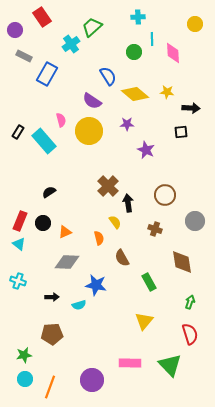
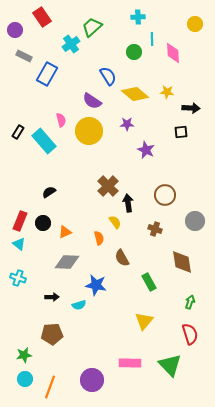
cyan cross at (18, 281): moved 3 px up
